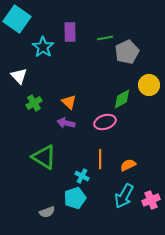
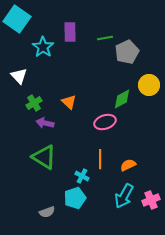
purple arrow: moved 21 px left
